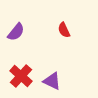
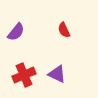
red cross: moved 3 px right, 1 px up; rotated 25 degrees clockwise
purple triangle: moved 5 px right, 7 px up
